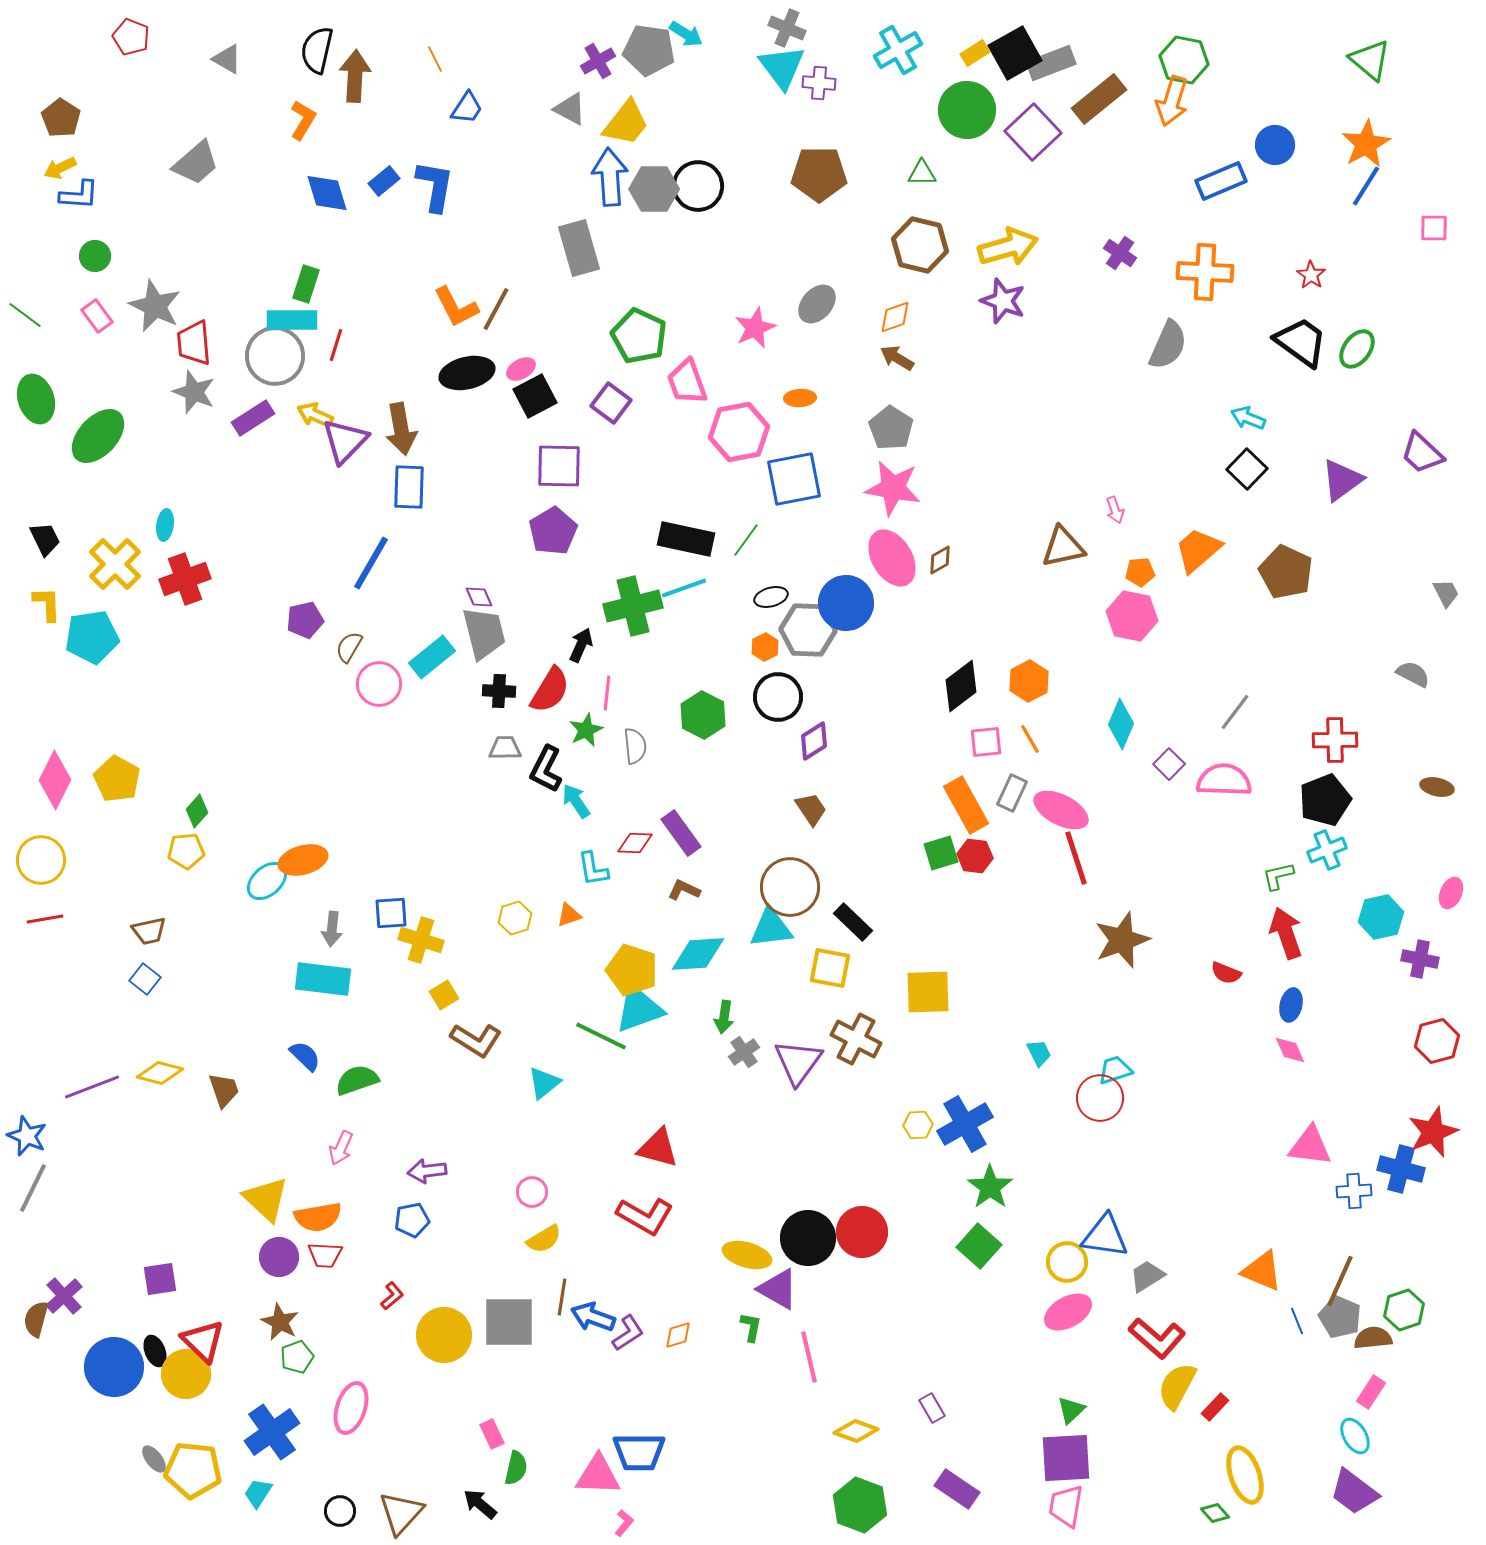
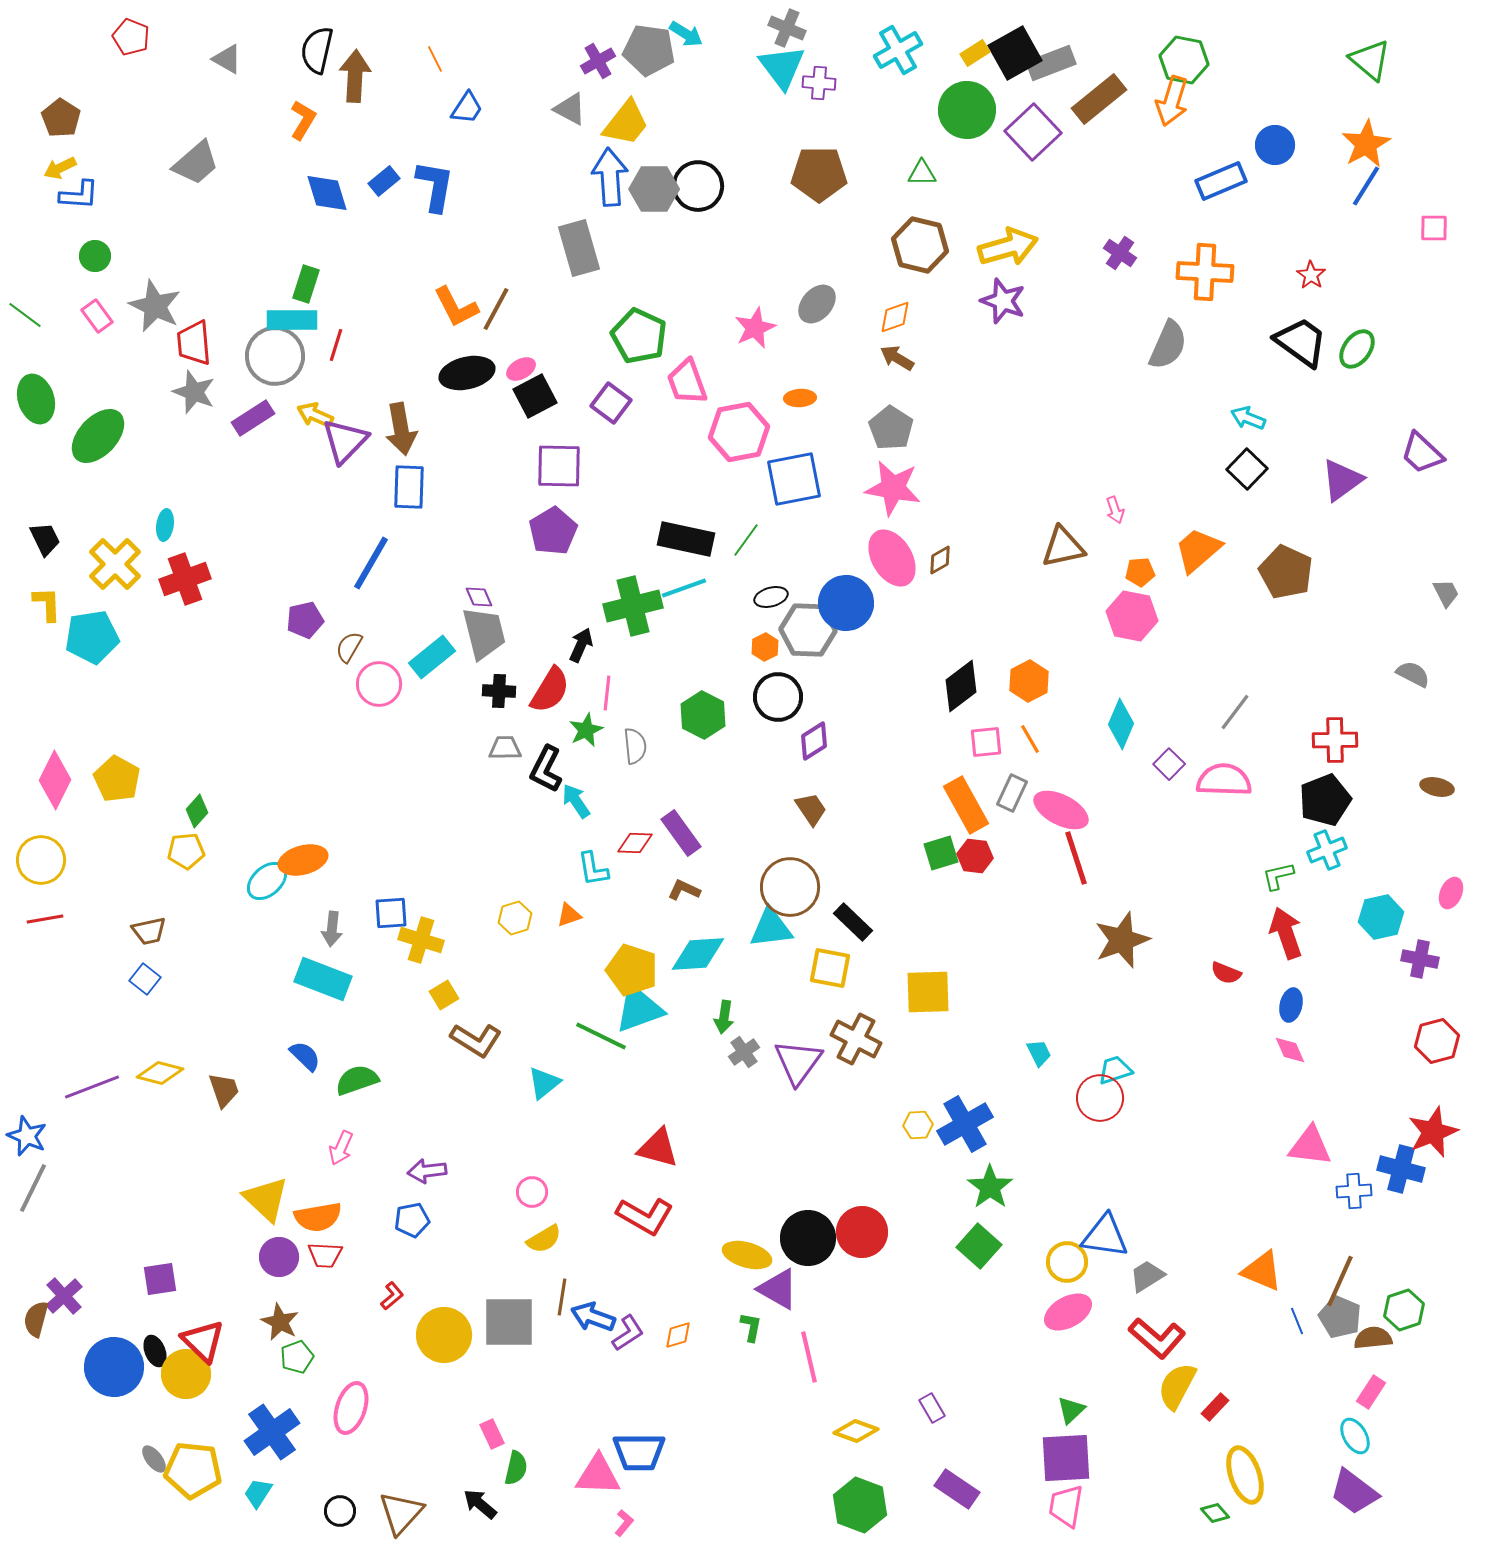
cyan rectangle at (323, 979): rotated 14 degrees clockwise
